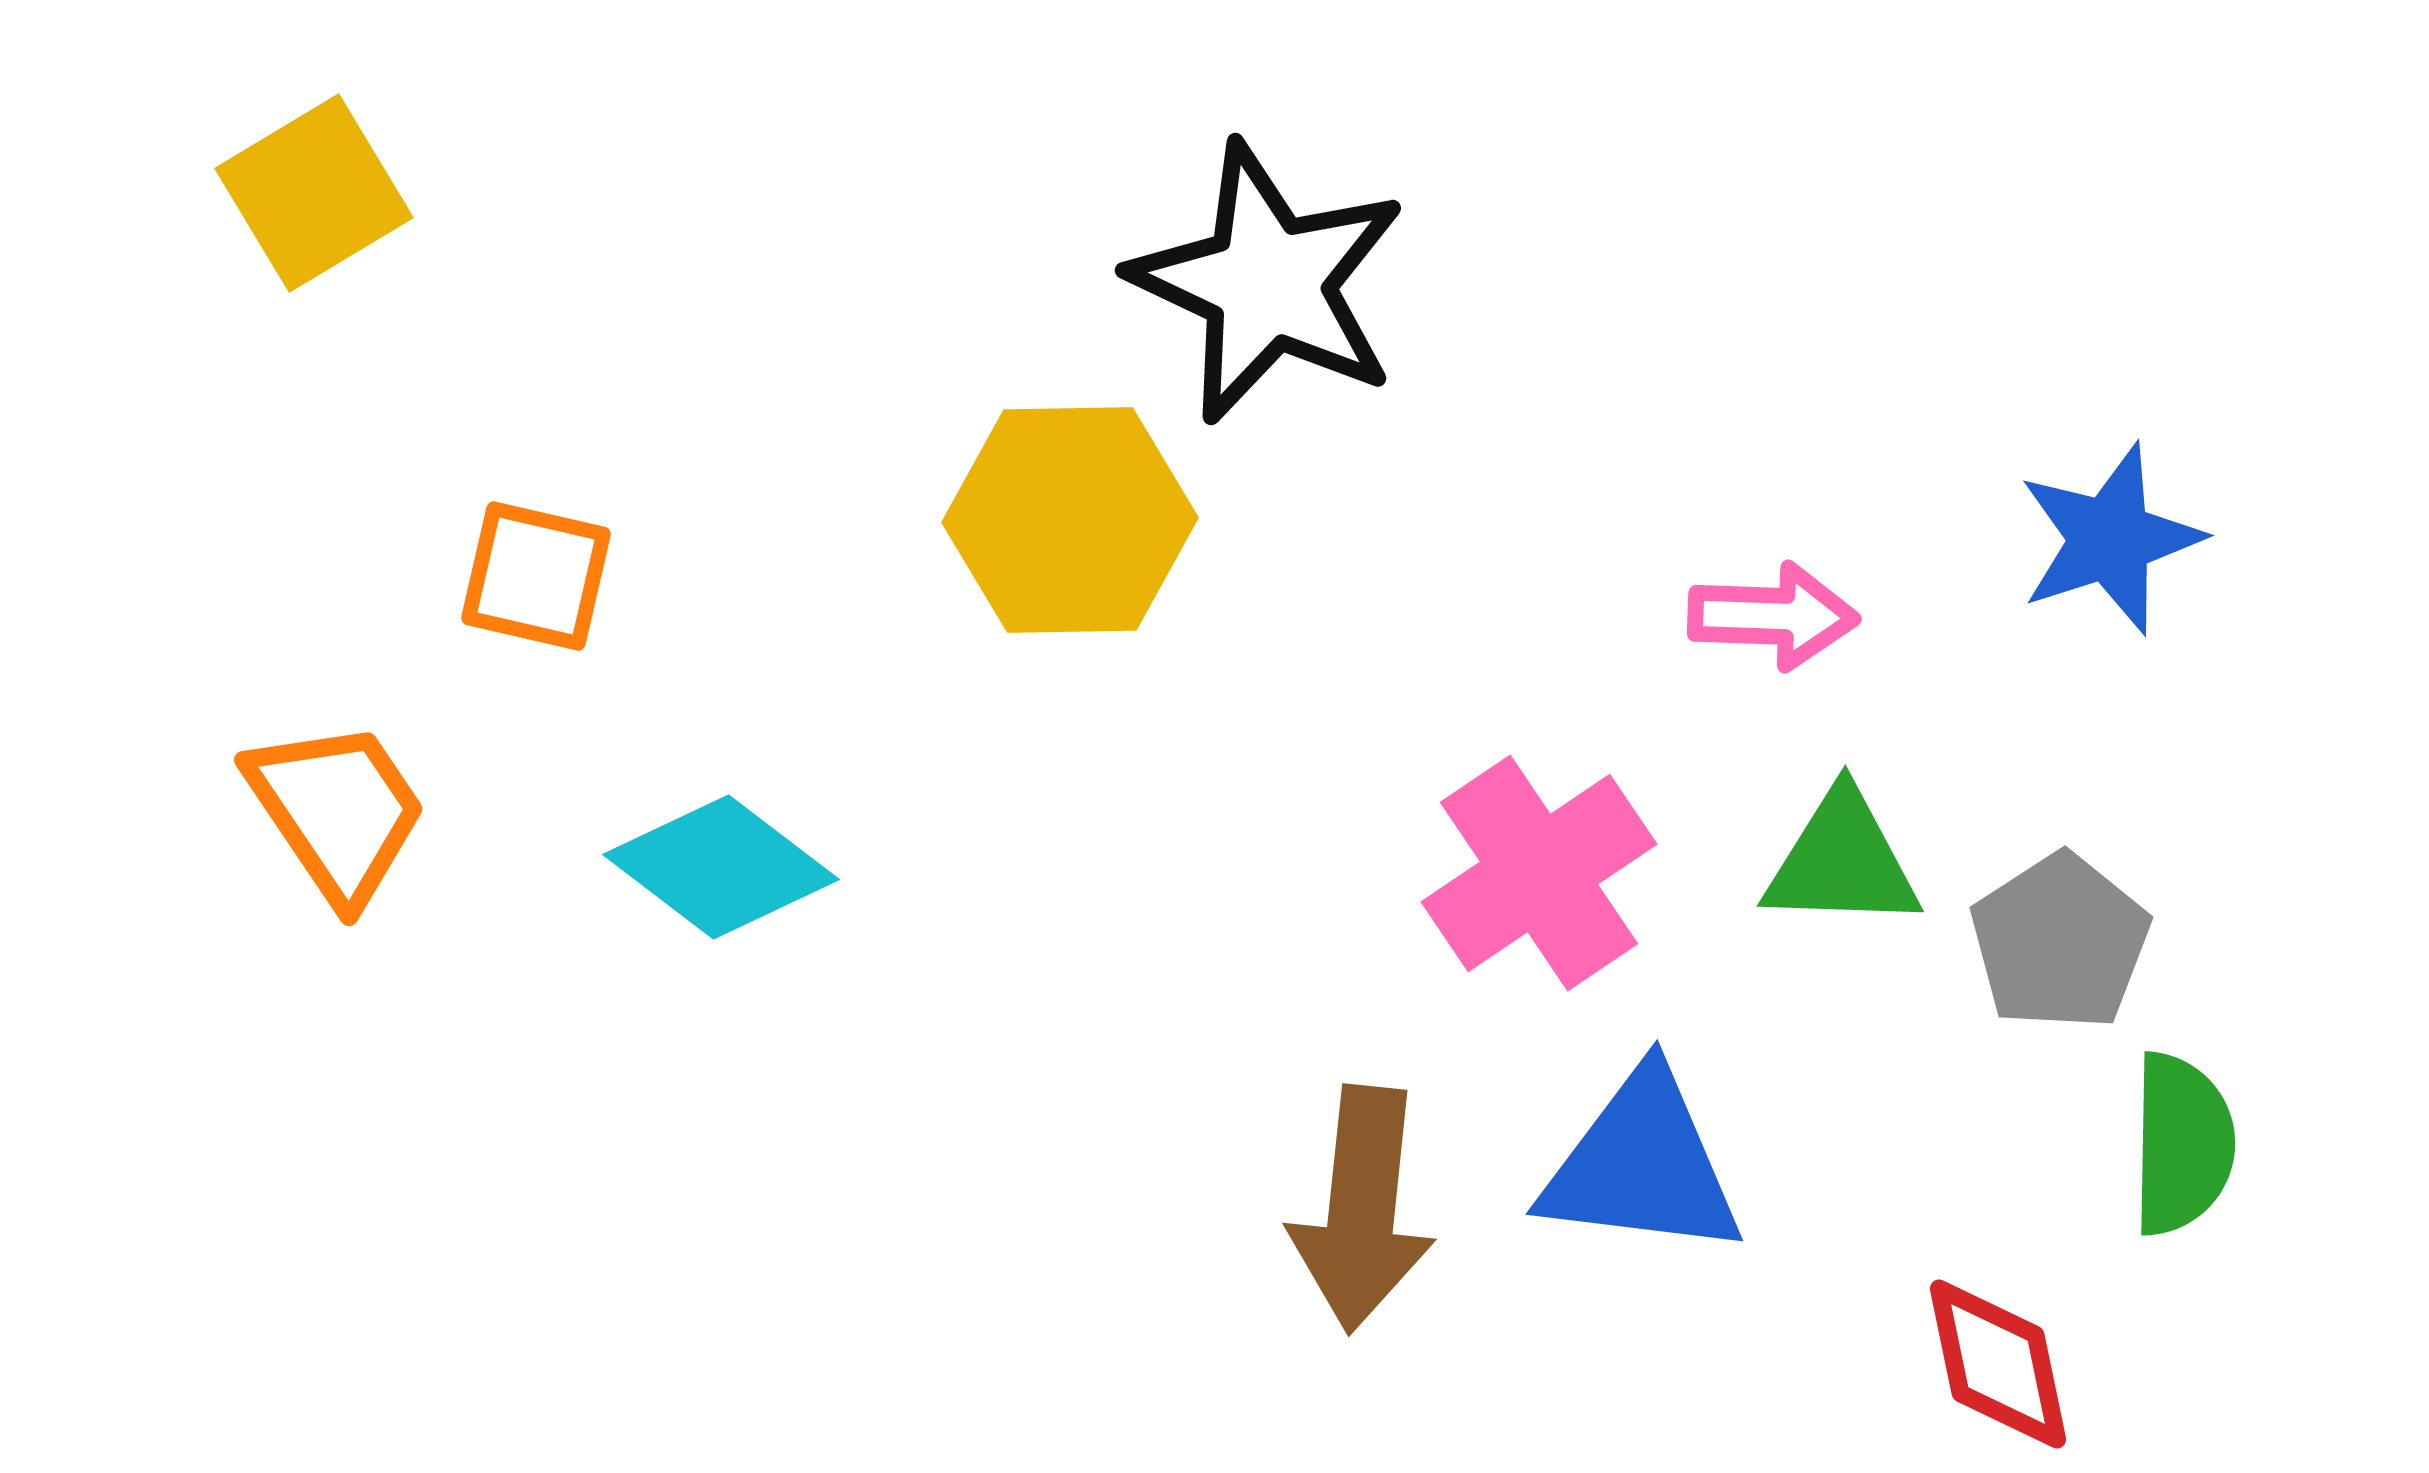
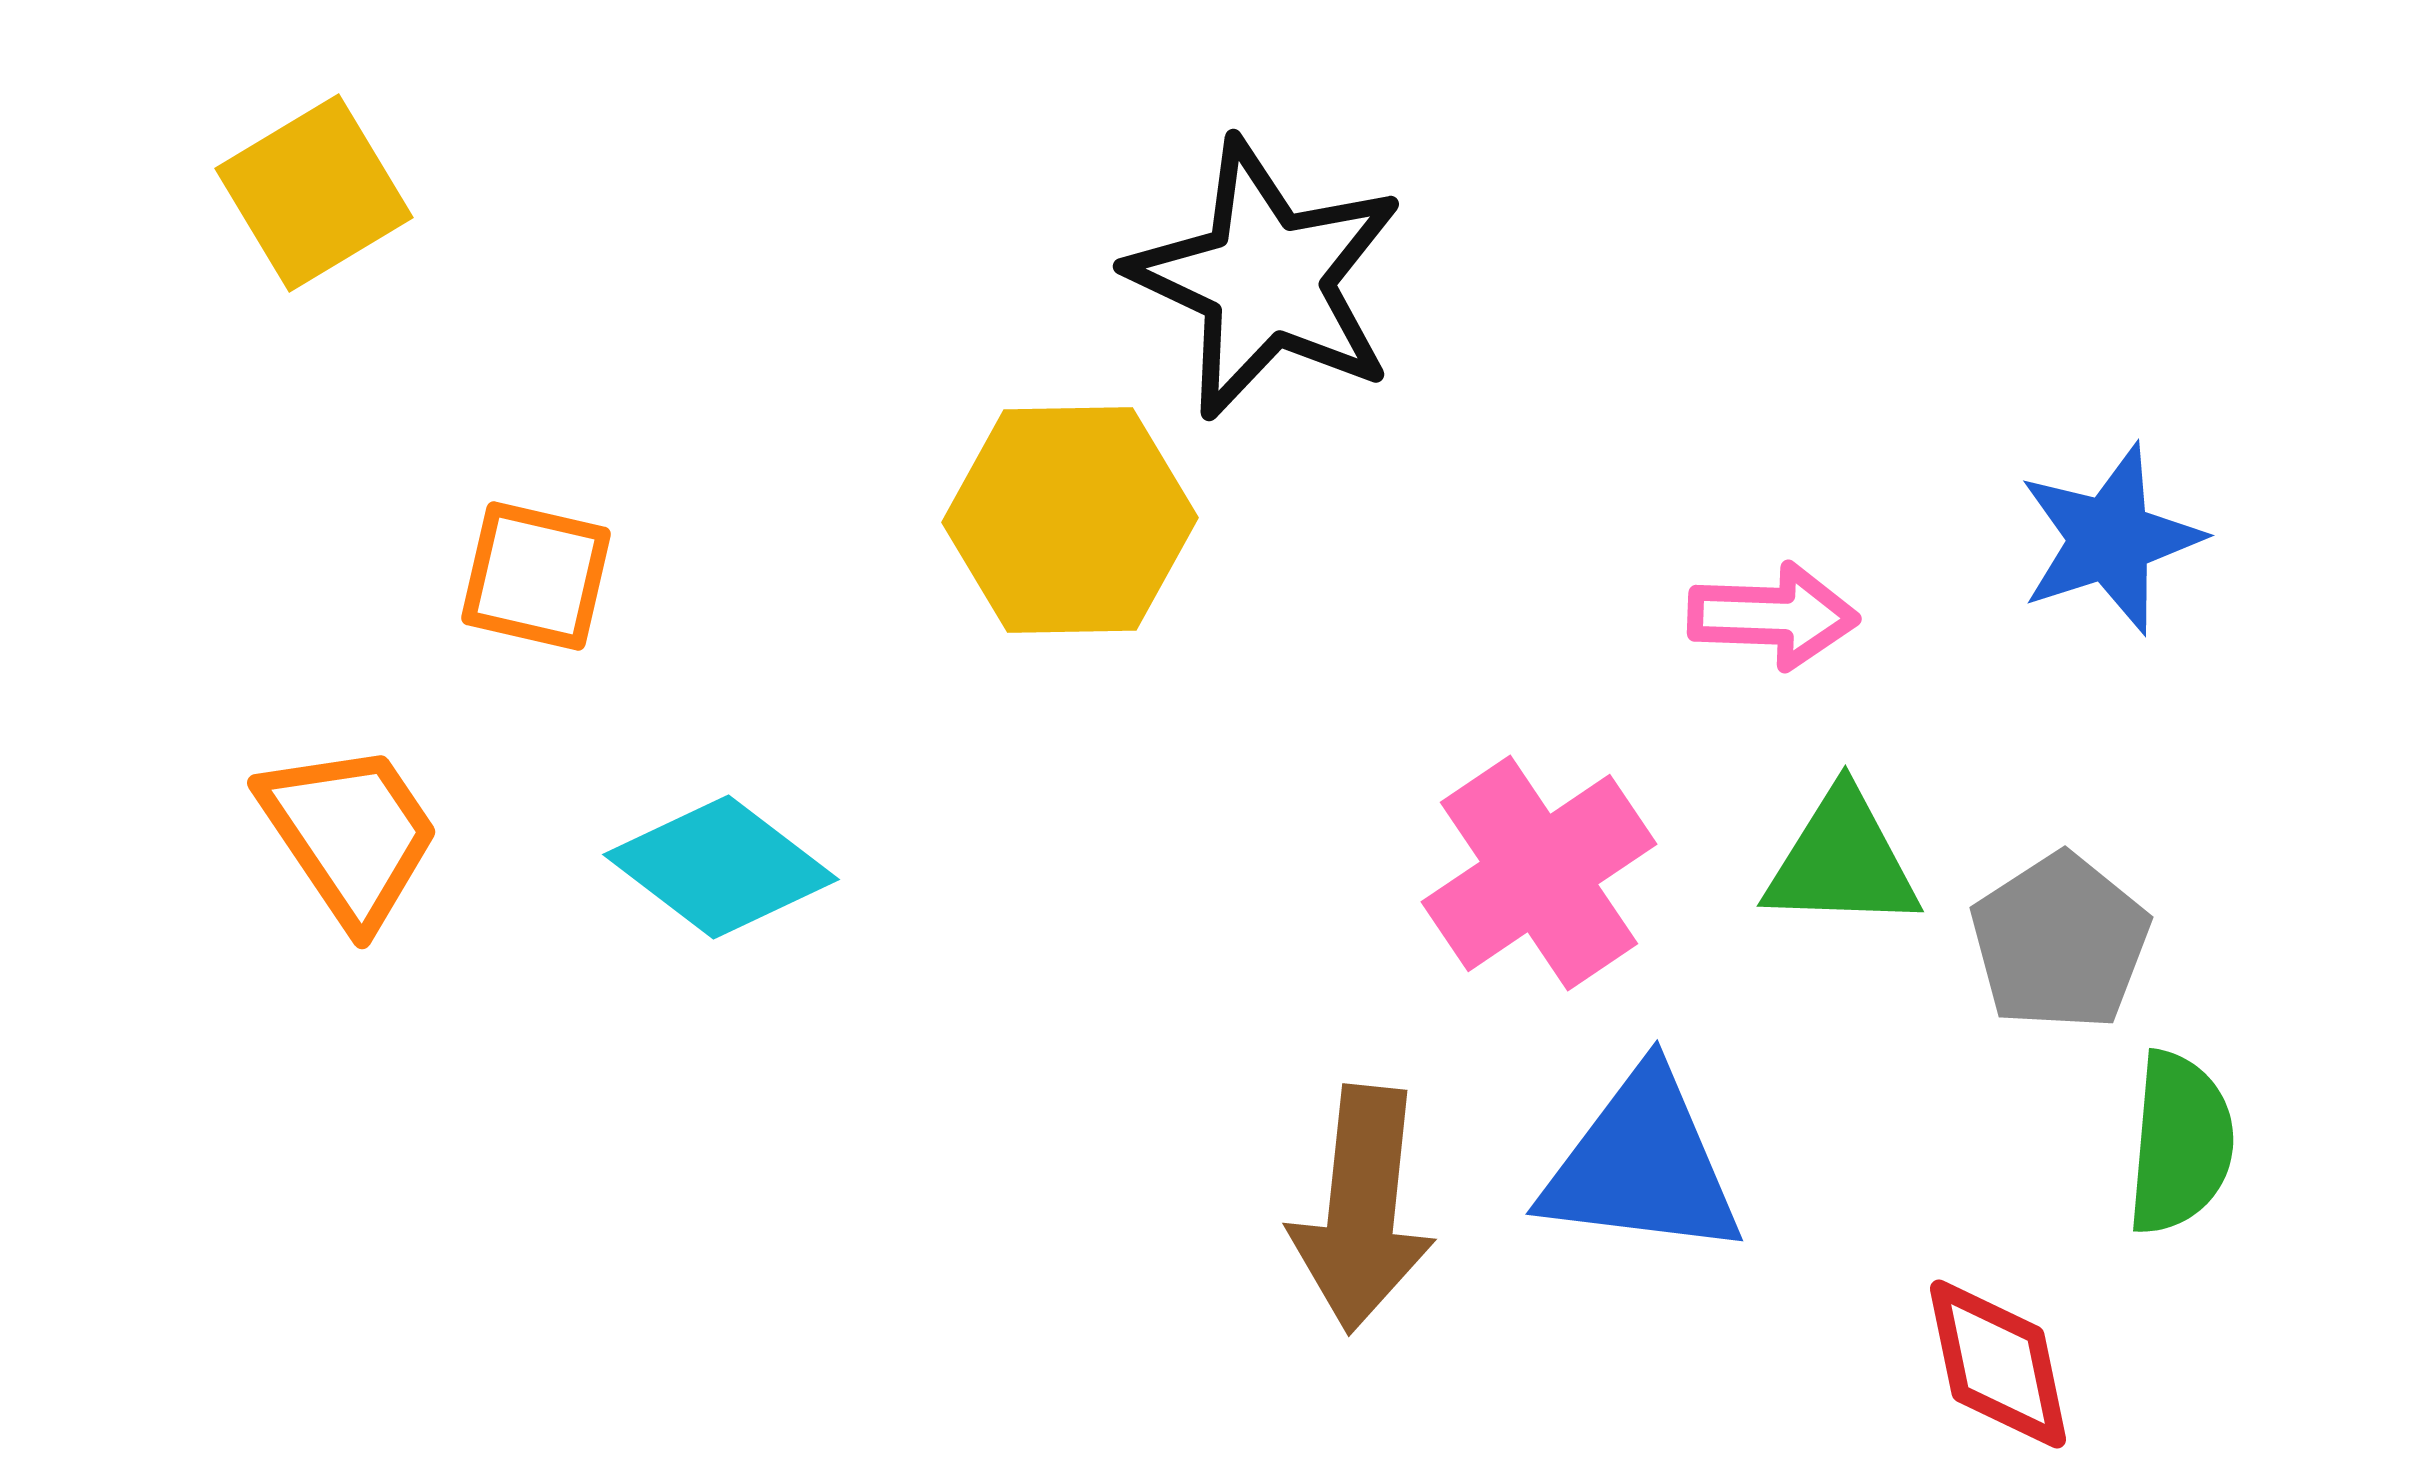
black star: moved 2 px left, 4 px up
orange trapezoid: moved 13 px right, 23 px down
green semicircle: moved 2 px left, 1 px up; rotated 4 degrees clockwise
